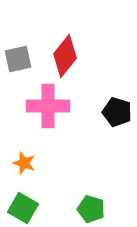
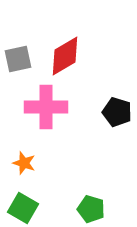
red diamond: rotated 21 degrees clockwise
pink cross: moved 2 px left, 1 px down
